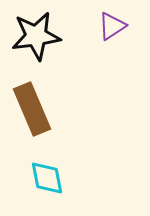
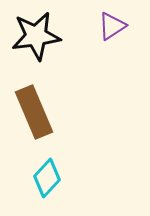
brown rectangle: moved 2 px right, 3 px down
cyan diamond: rotated 54 degrees clockwise
